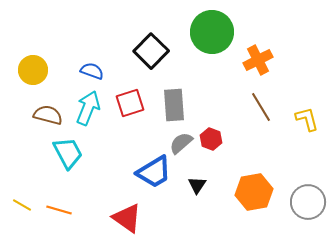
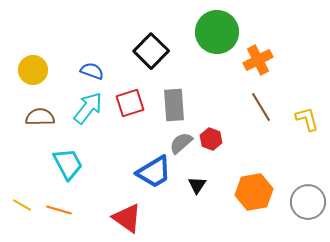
green circle: moved 5 px right
cyan arrow: rotated 16 degrees clockwise
brown semicircle: moved 8 px left, 2 px down; rotated 16 degrees counterclockwise
cyan trapezoid: moved 11 px down
